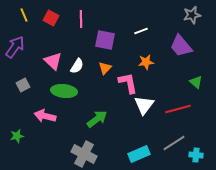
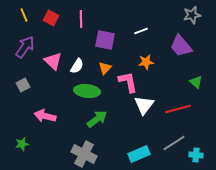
purple arrow: moved 10 px right
pink L-shape: moved 1 px up
green ellipse: moved 23 px right
green star: moved 5 px right, 8 px down
